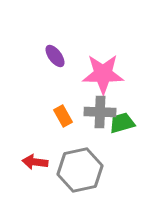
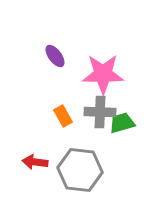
gray hexagon: rotated 18 degrees clockwise
